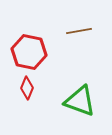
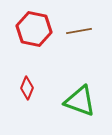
red hexagon: moved 5 px right, 23 px up
